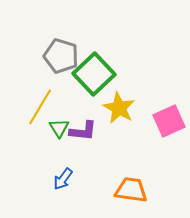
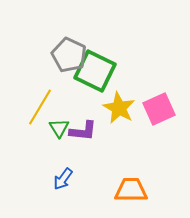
gray pentagon: moved 8 px right, 1 px up; rotated 8 degrees clockwise
green square: moved 1 px right, 3 px up; rotated 21 degrees counterclockwise
pink square: moved 10 px left, 12 px up
orange trapezoid: rotated 8 degrees counterclockwise
